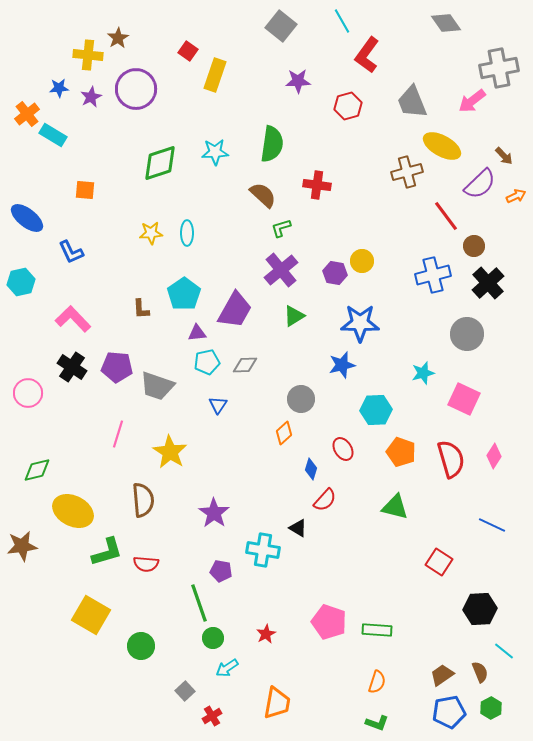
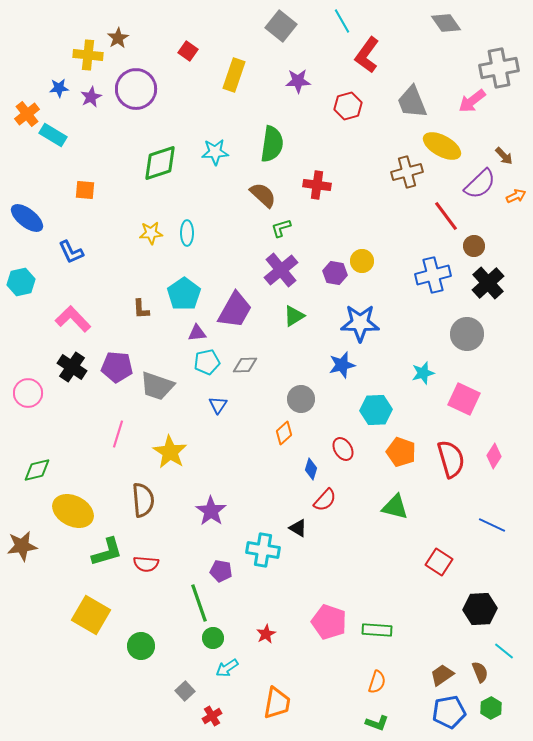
yellow rectangle at (215, 75): moved 19 px right
purple star at (214, 513): moved 3 px left, 2 px up
